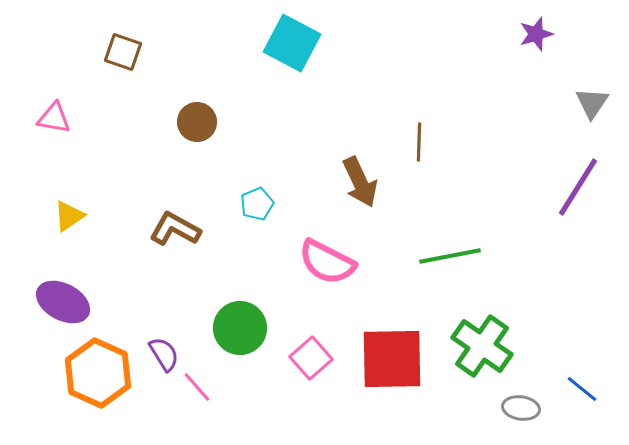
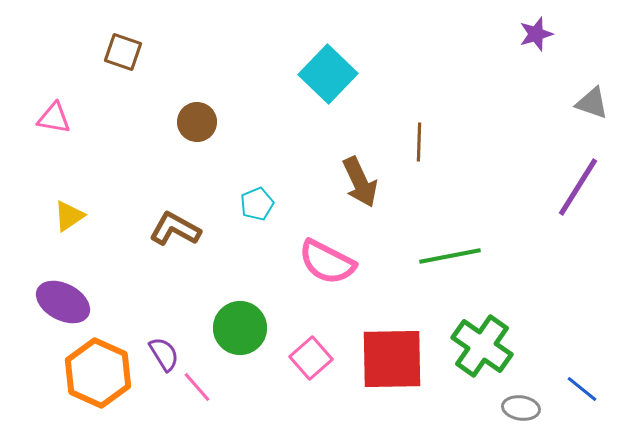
cyan square: moved 36 px right, 31 px down; rotated 16 degrees clockwise
gray triangle: rotated 45 degrees counterclockwise
